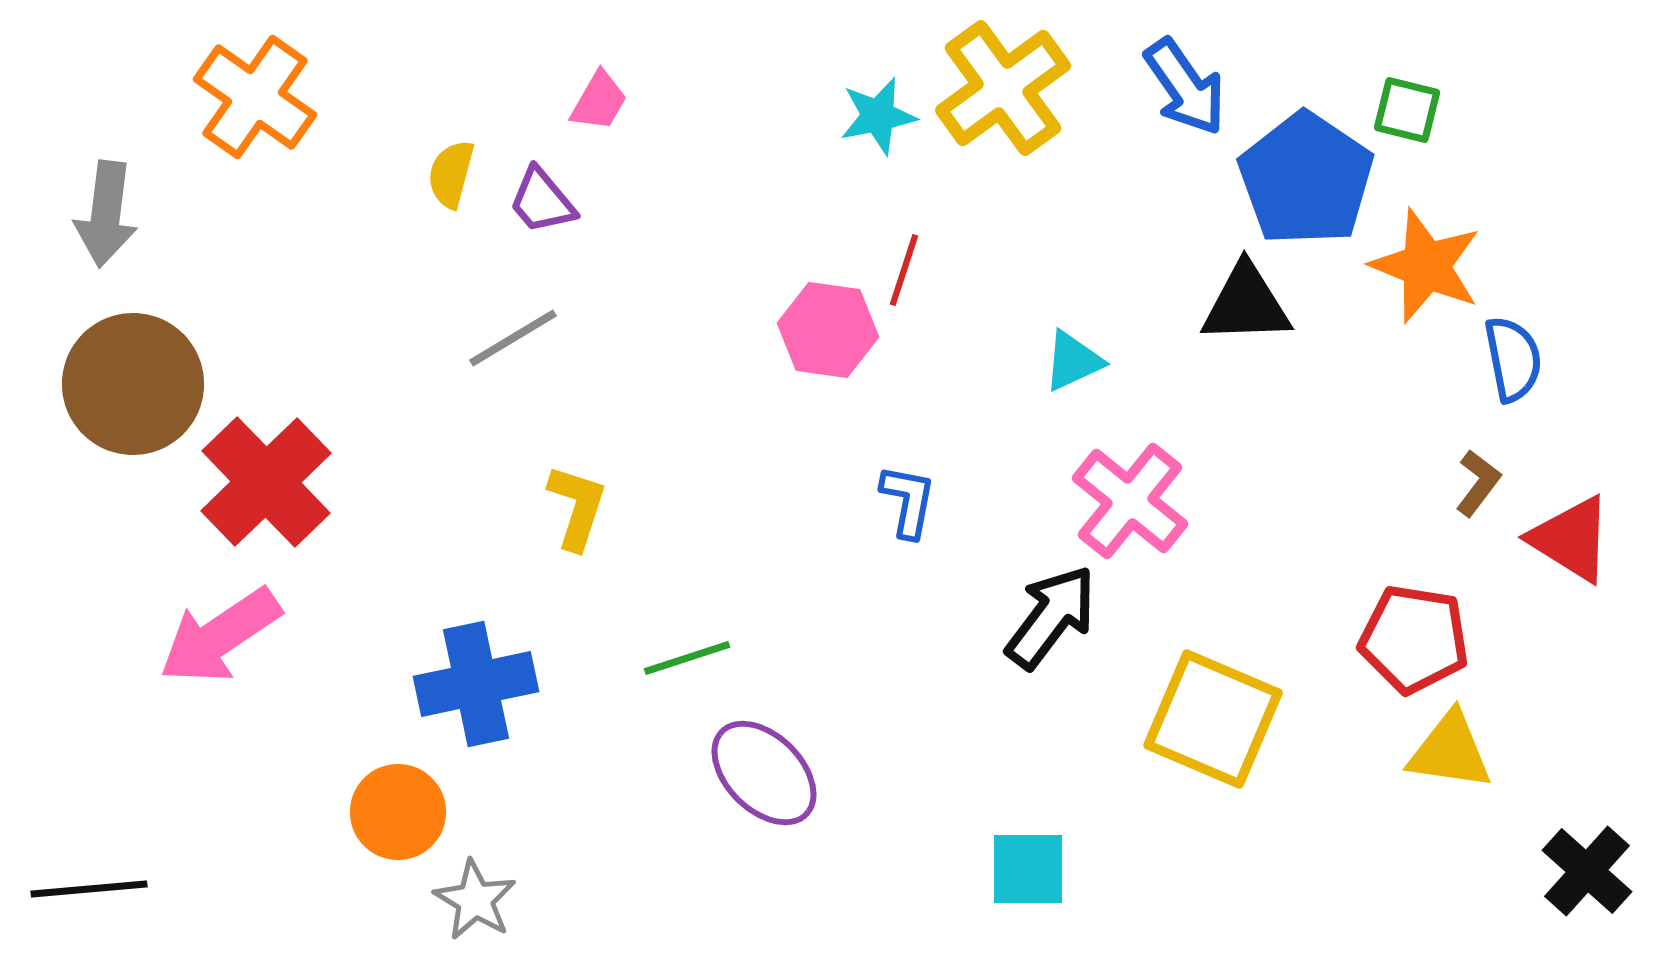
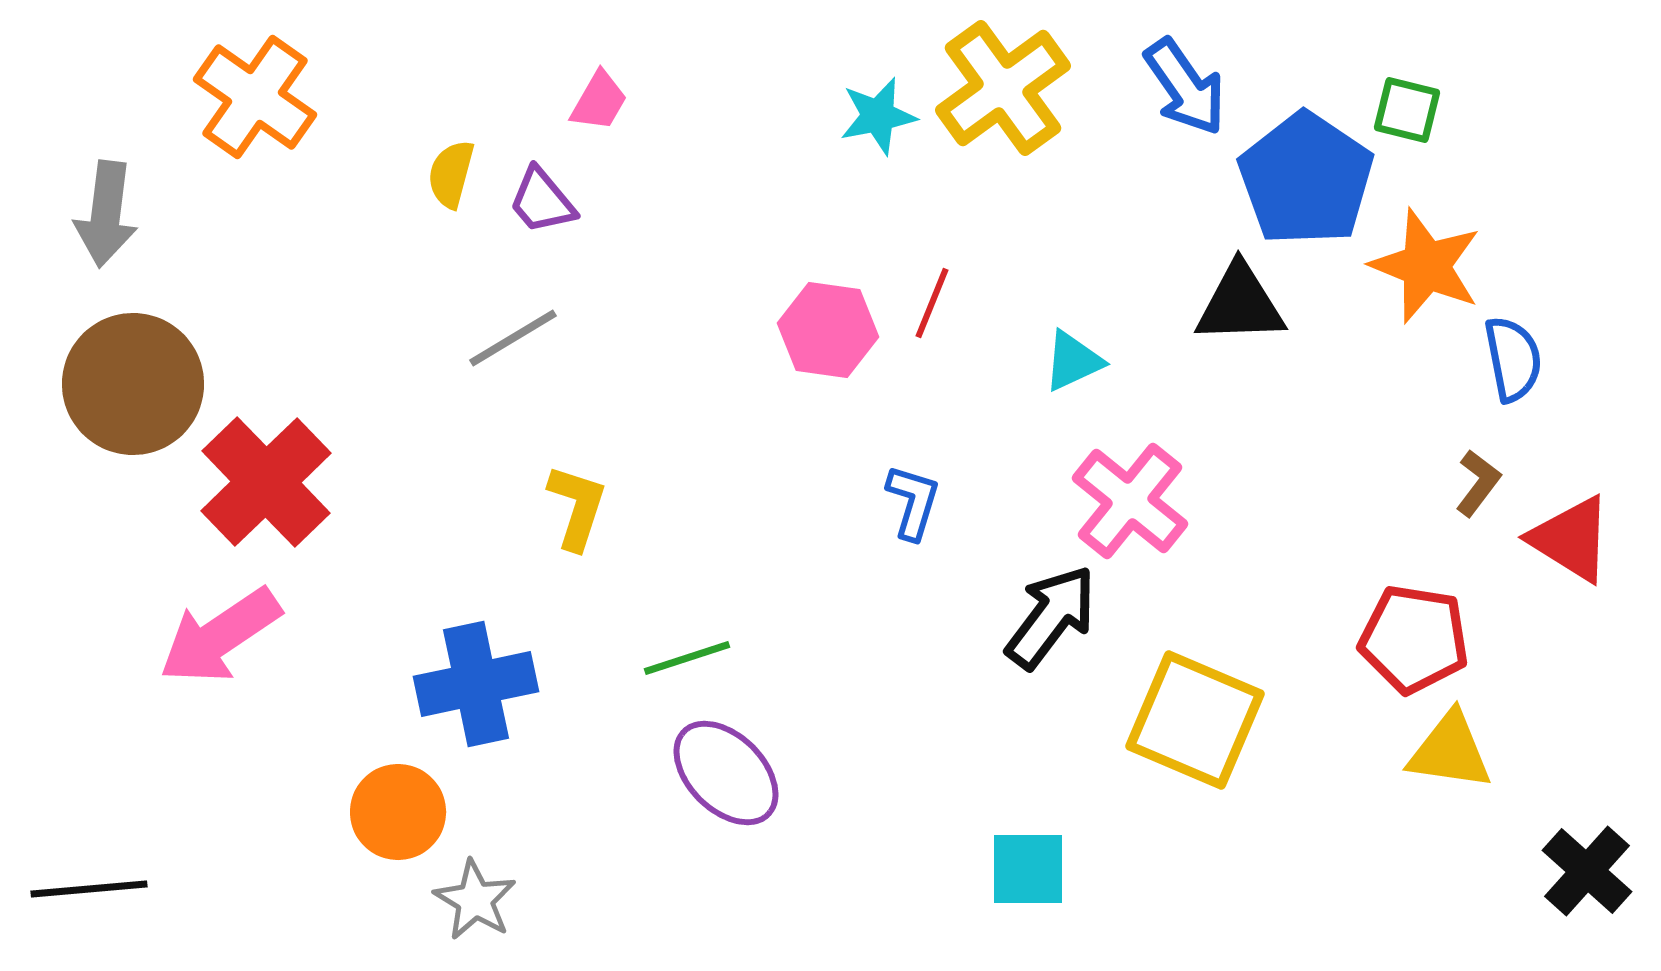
red line: moved 28 px right, 33 px down; rotated 4 degrees clockwise
black triangle: moved 6 px left
blue L-shape: moved 5 px right, 1 px down; rotated 6 degrees clockwise
yellow square: moved 18 px left, 1 px down
purple ellipse: moved 38 px left
